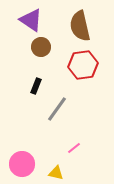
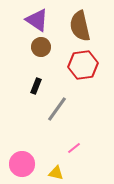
purple triangle: moved 6 px right
